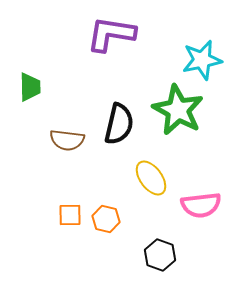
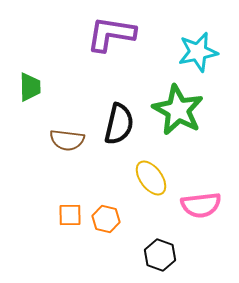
cyan star: moved 4 px left, 8 px up
